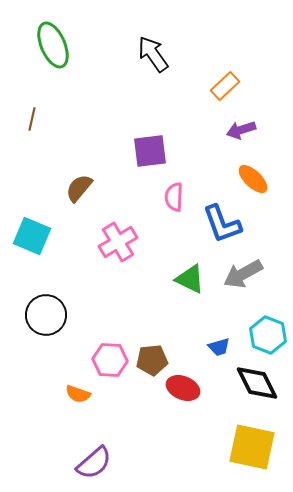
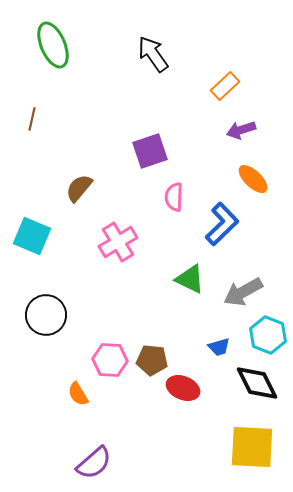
purple square: rotated 12 degrees counterclockwise
blue L-shape: rotated 114 degrees counterclockwise
gray arrow: moved 18 px down
brown pentagon: rotated 12 degrees clockwise
orange semicircle: rotated 40 degrees clockwise
yellow square: rotated 9 degrees counterclockwise
